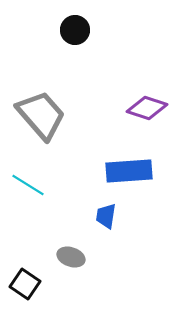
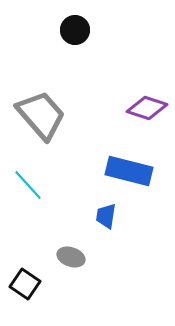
blue rectangle: rotated 18 degrees clockwise
cyan line: rotated 16 degrees clockwise
